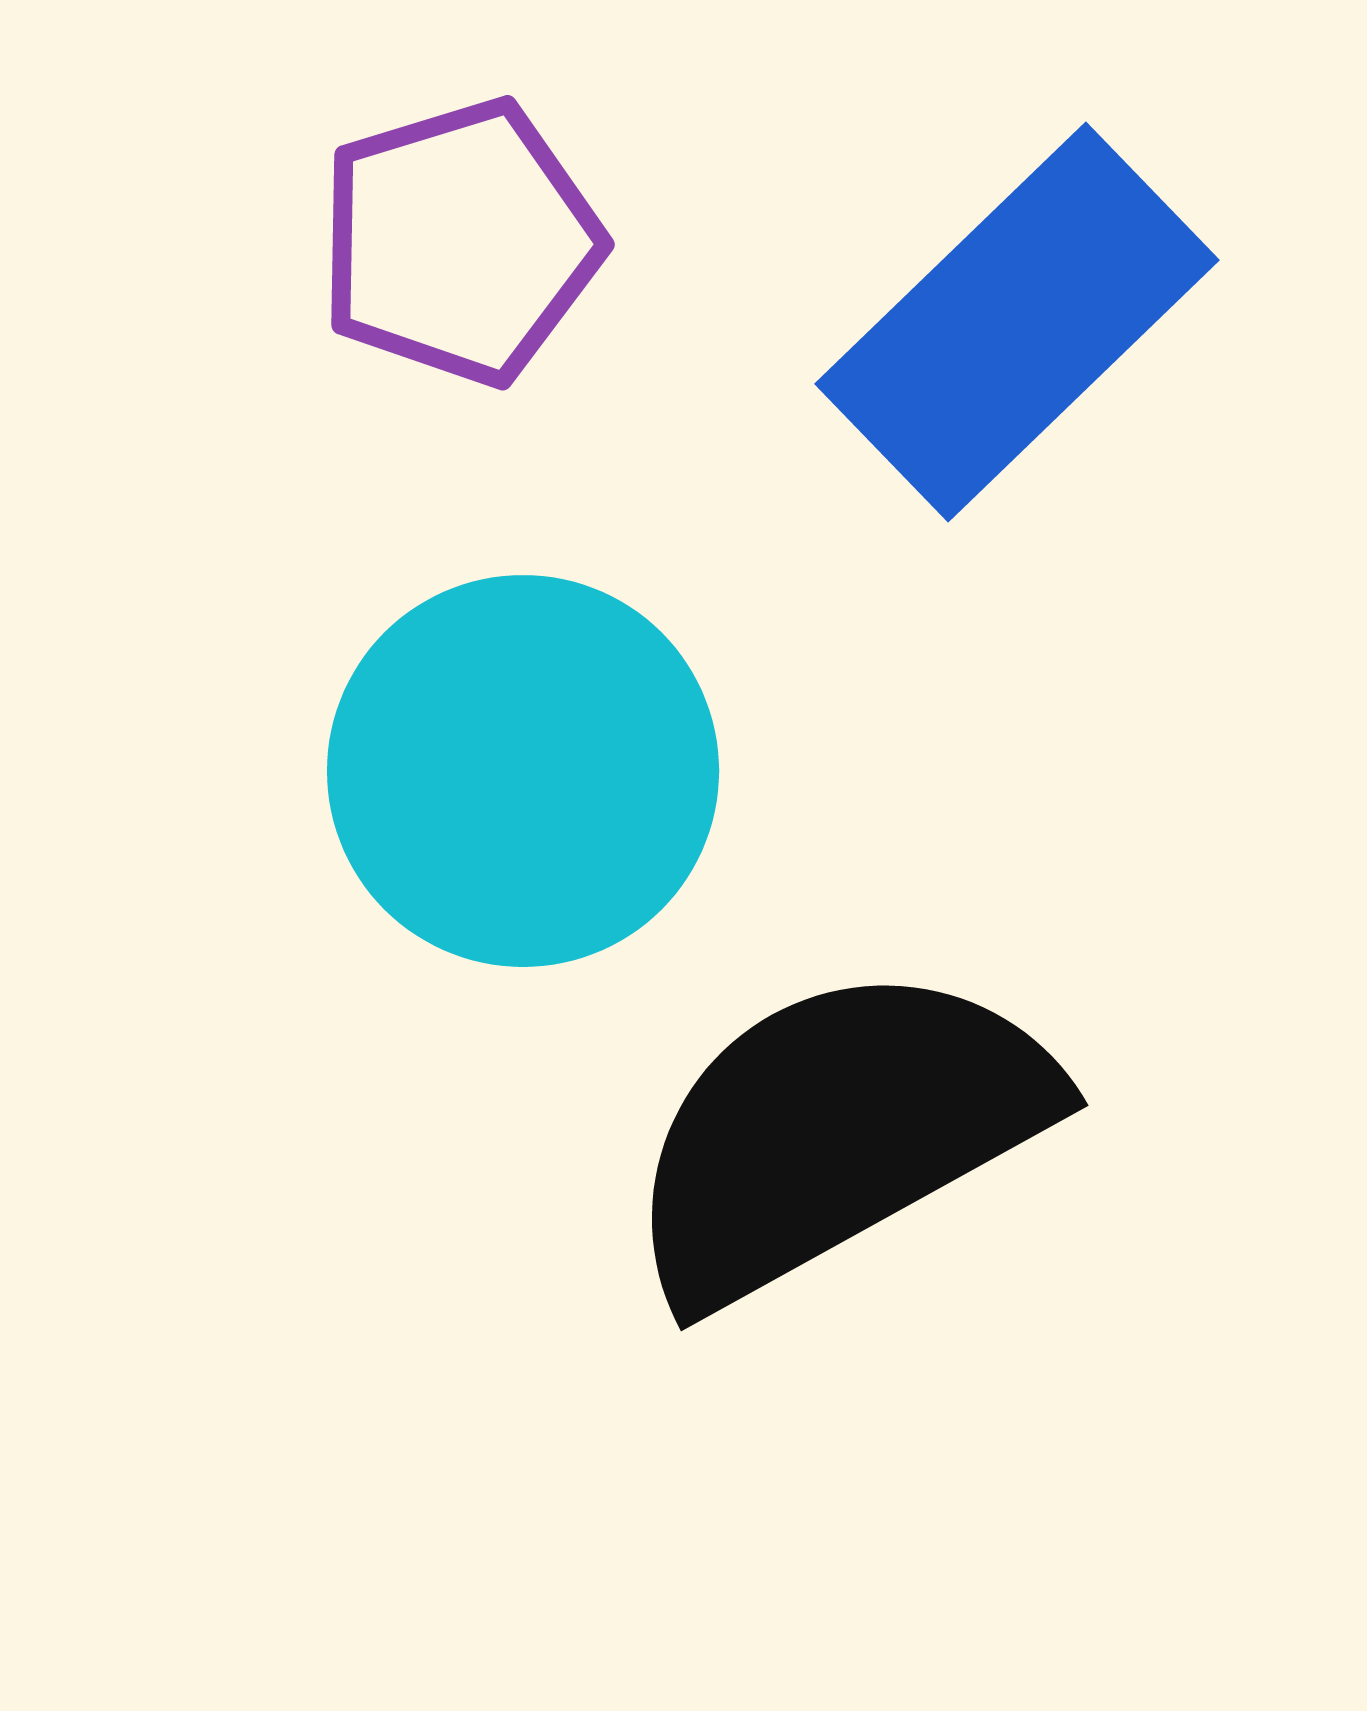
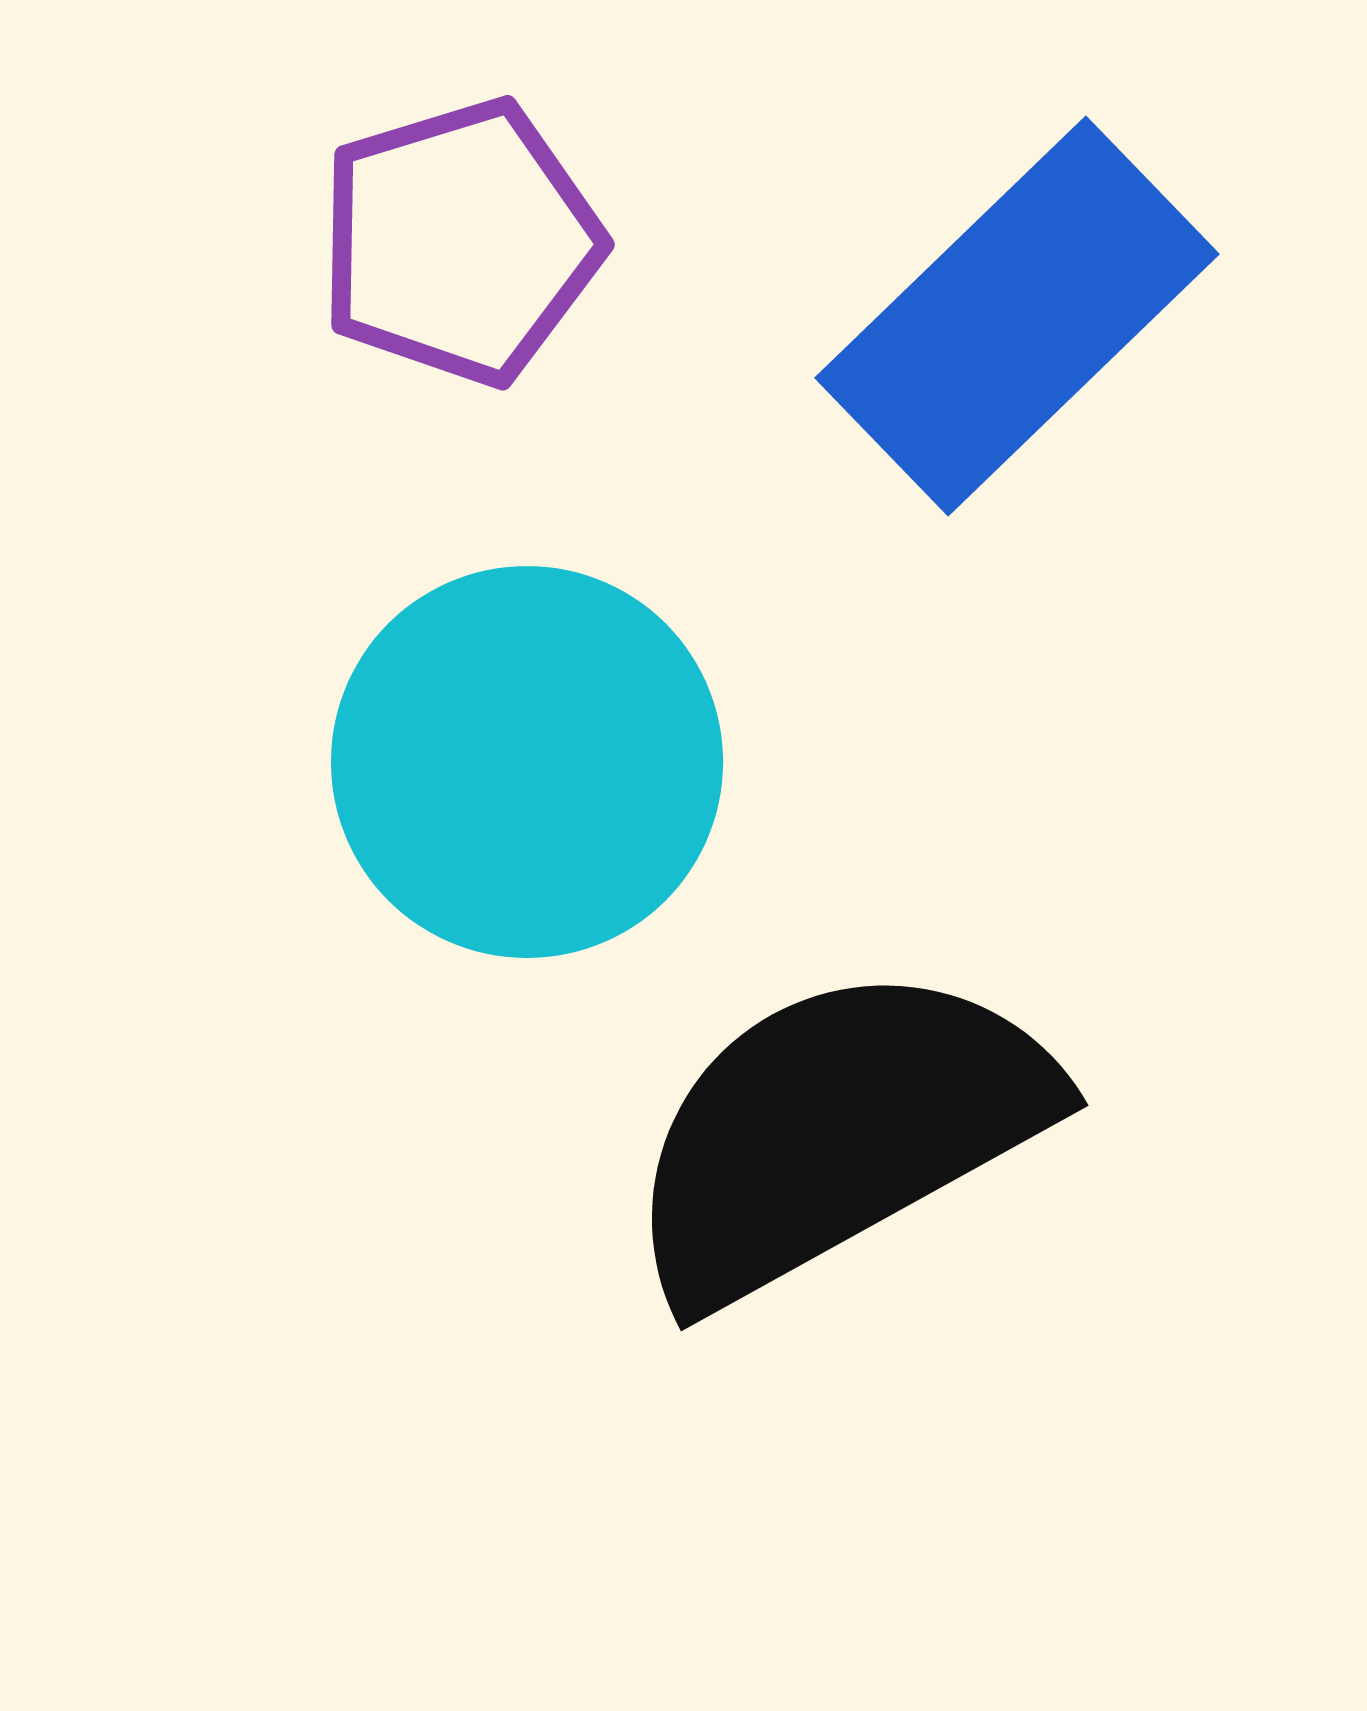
blue rectangle: moved 6 px up
cyan circle: moved 4 px right, 9 px up
